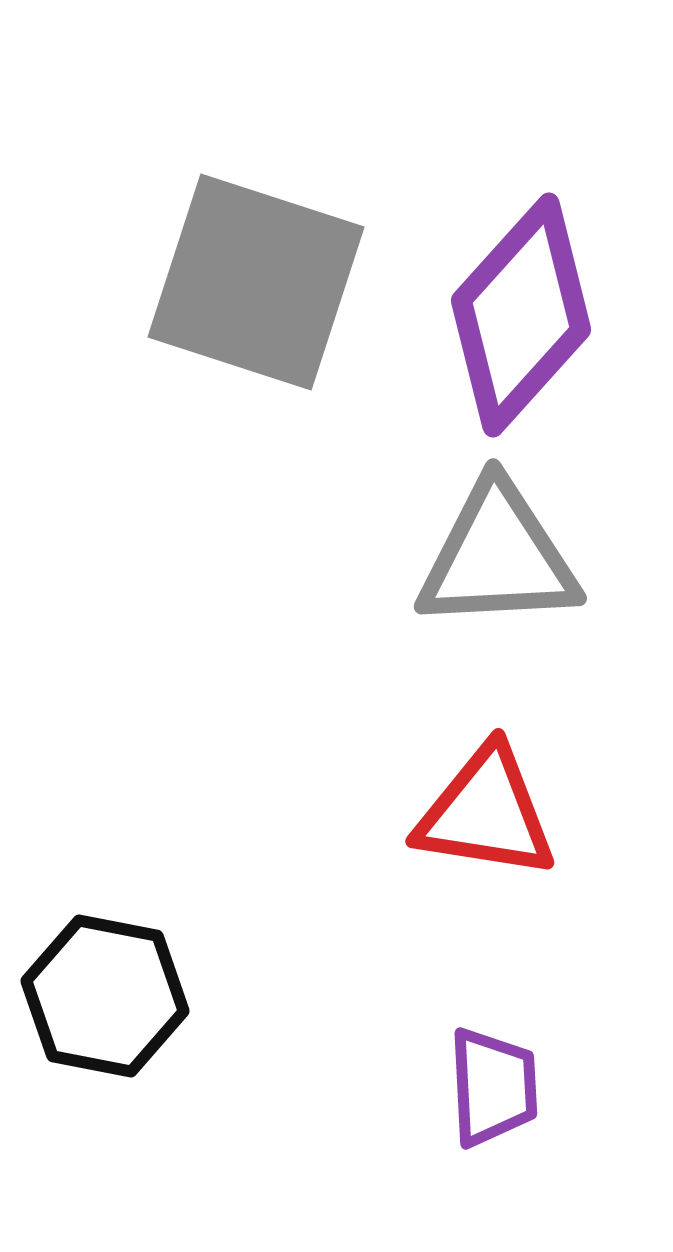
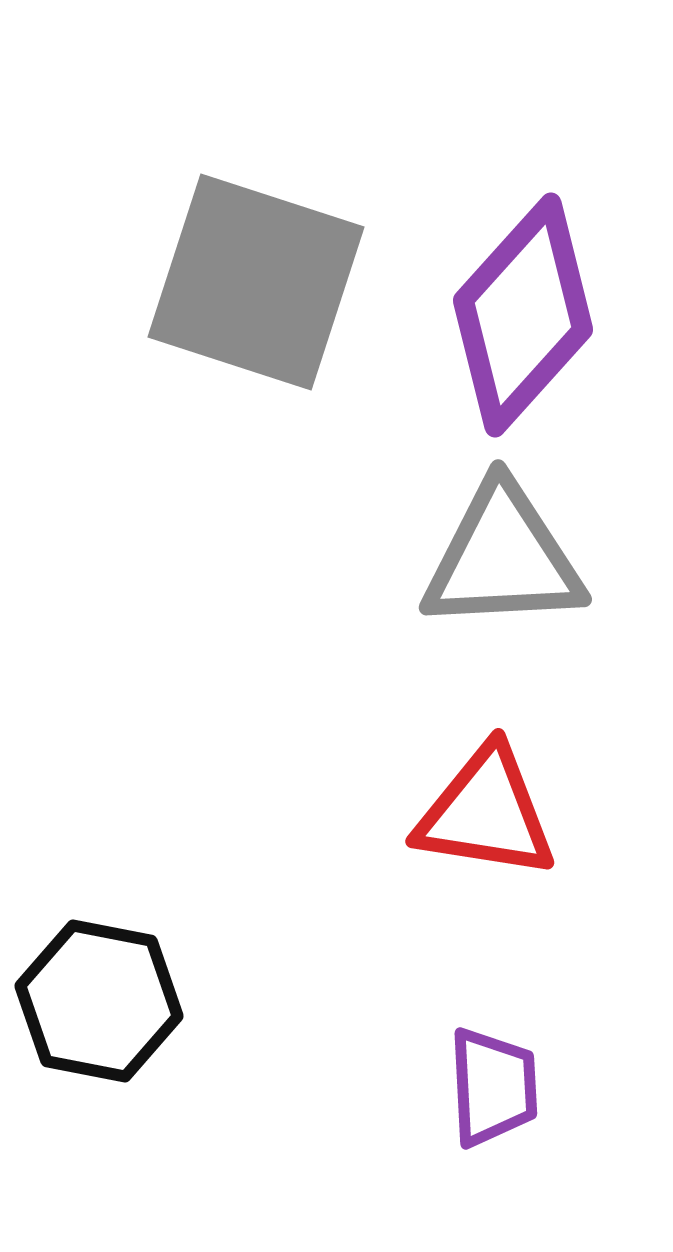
purple diamond: moved 2 px right
gray triangle: moved 5 px right, 1 px down
black hexagon: moved 6 px left, 5 px down
